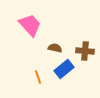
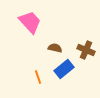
pink trapezoid: moved 3 px up
brown cross: moved 1 px right, 1 px up; rotated 18 degrees clockwise
